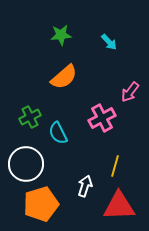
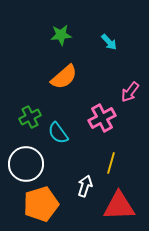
cyan semicircle: rotated 10 degrees counterclockwise
yellow line: moved 4 px left, 3 px up
